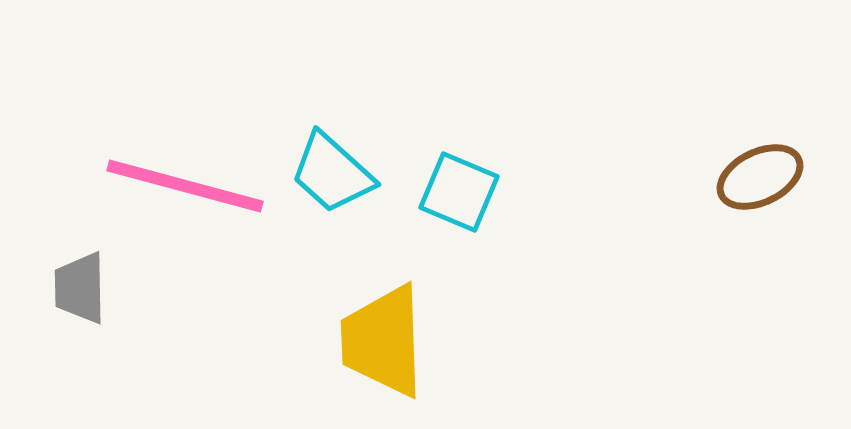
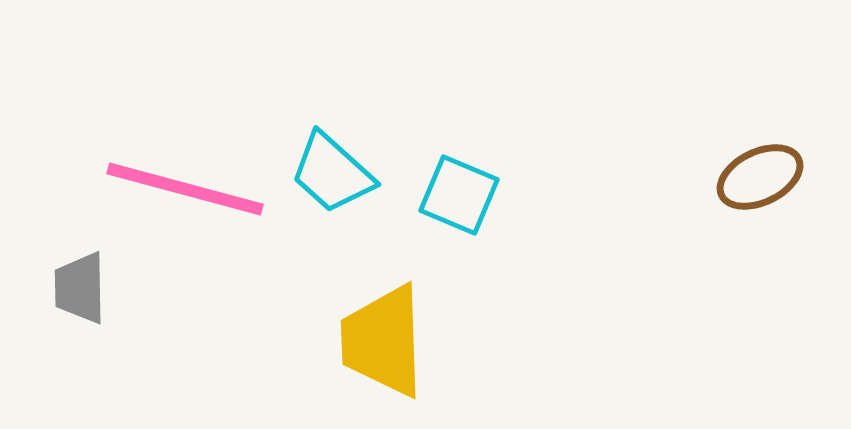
pink line: moved 3 px down
cyan square: moved 3 px down
